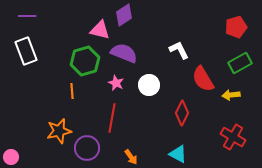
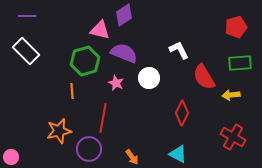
white rectangle: rotated 24 degrees counterclockwise
green rectangle: rotated 25 degrees clockwise
red semicircle: moved 1 px right, 2 px up
white circle: moved 7 px up
red line: moved 9 px left
purple circle: moved 2 px right, 1 px down
orange arrow: moved 1 px right
